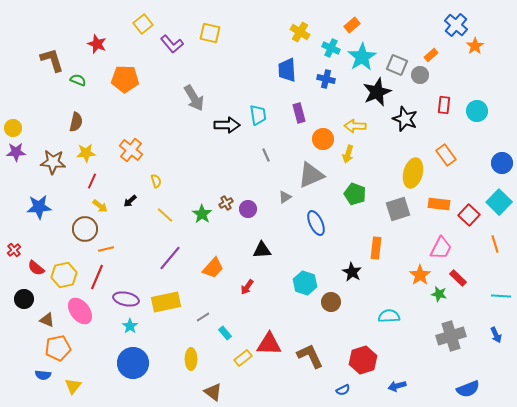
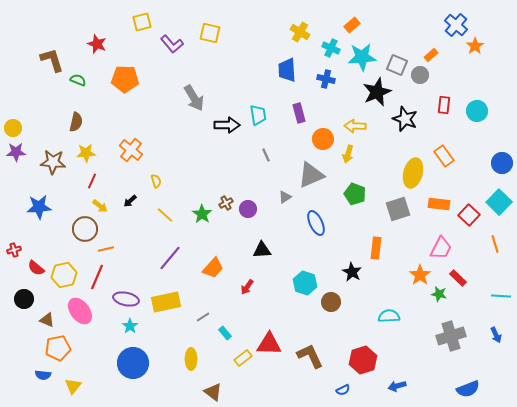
yellow square at (143, 24): moved 1 px left, 2 px up; rotated 24 degrees clockwise
cyan star at (362, 57): rotated 28 degrees clockwise
orange rectangle at (446, 155): moved 2 px left, 1 px down
red cross at (14, 250): rotated 24 degrees clockwise
